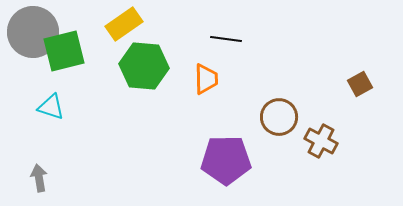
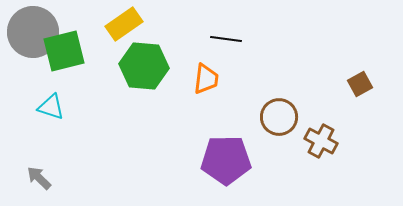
orange trapezoid: rotated 8 degrees clockwise
gray arrow: rotated 36 degrees counterclockwise
